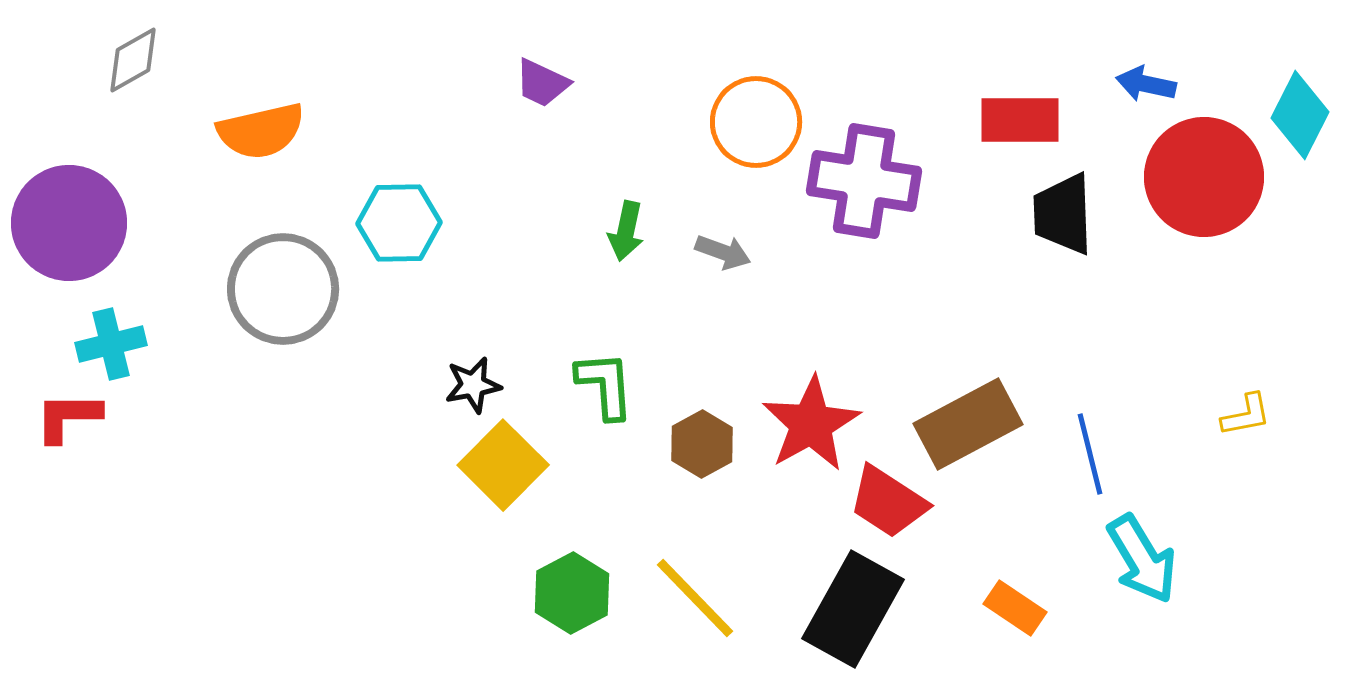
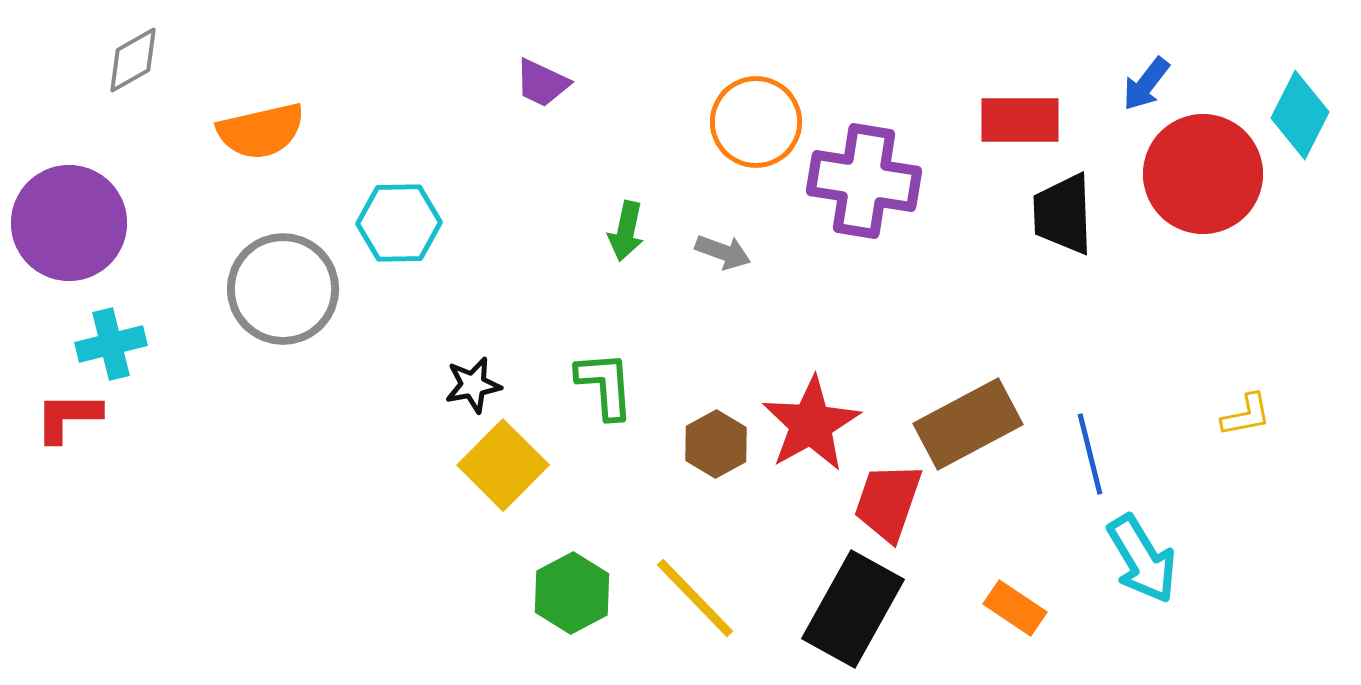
blue arrow: rotated 64 degrees counterclockwise
red circle: moved 1 px left, 3 px up
brown hexagon: moved 14 px right
red trapezoid: rotated 76 degrees clockwise
